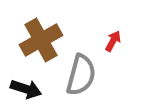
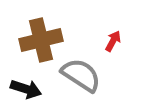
brown cross: rotated 15 degrees clockwise
gray semicircle: rotated 72 degrees counterclockwise
